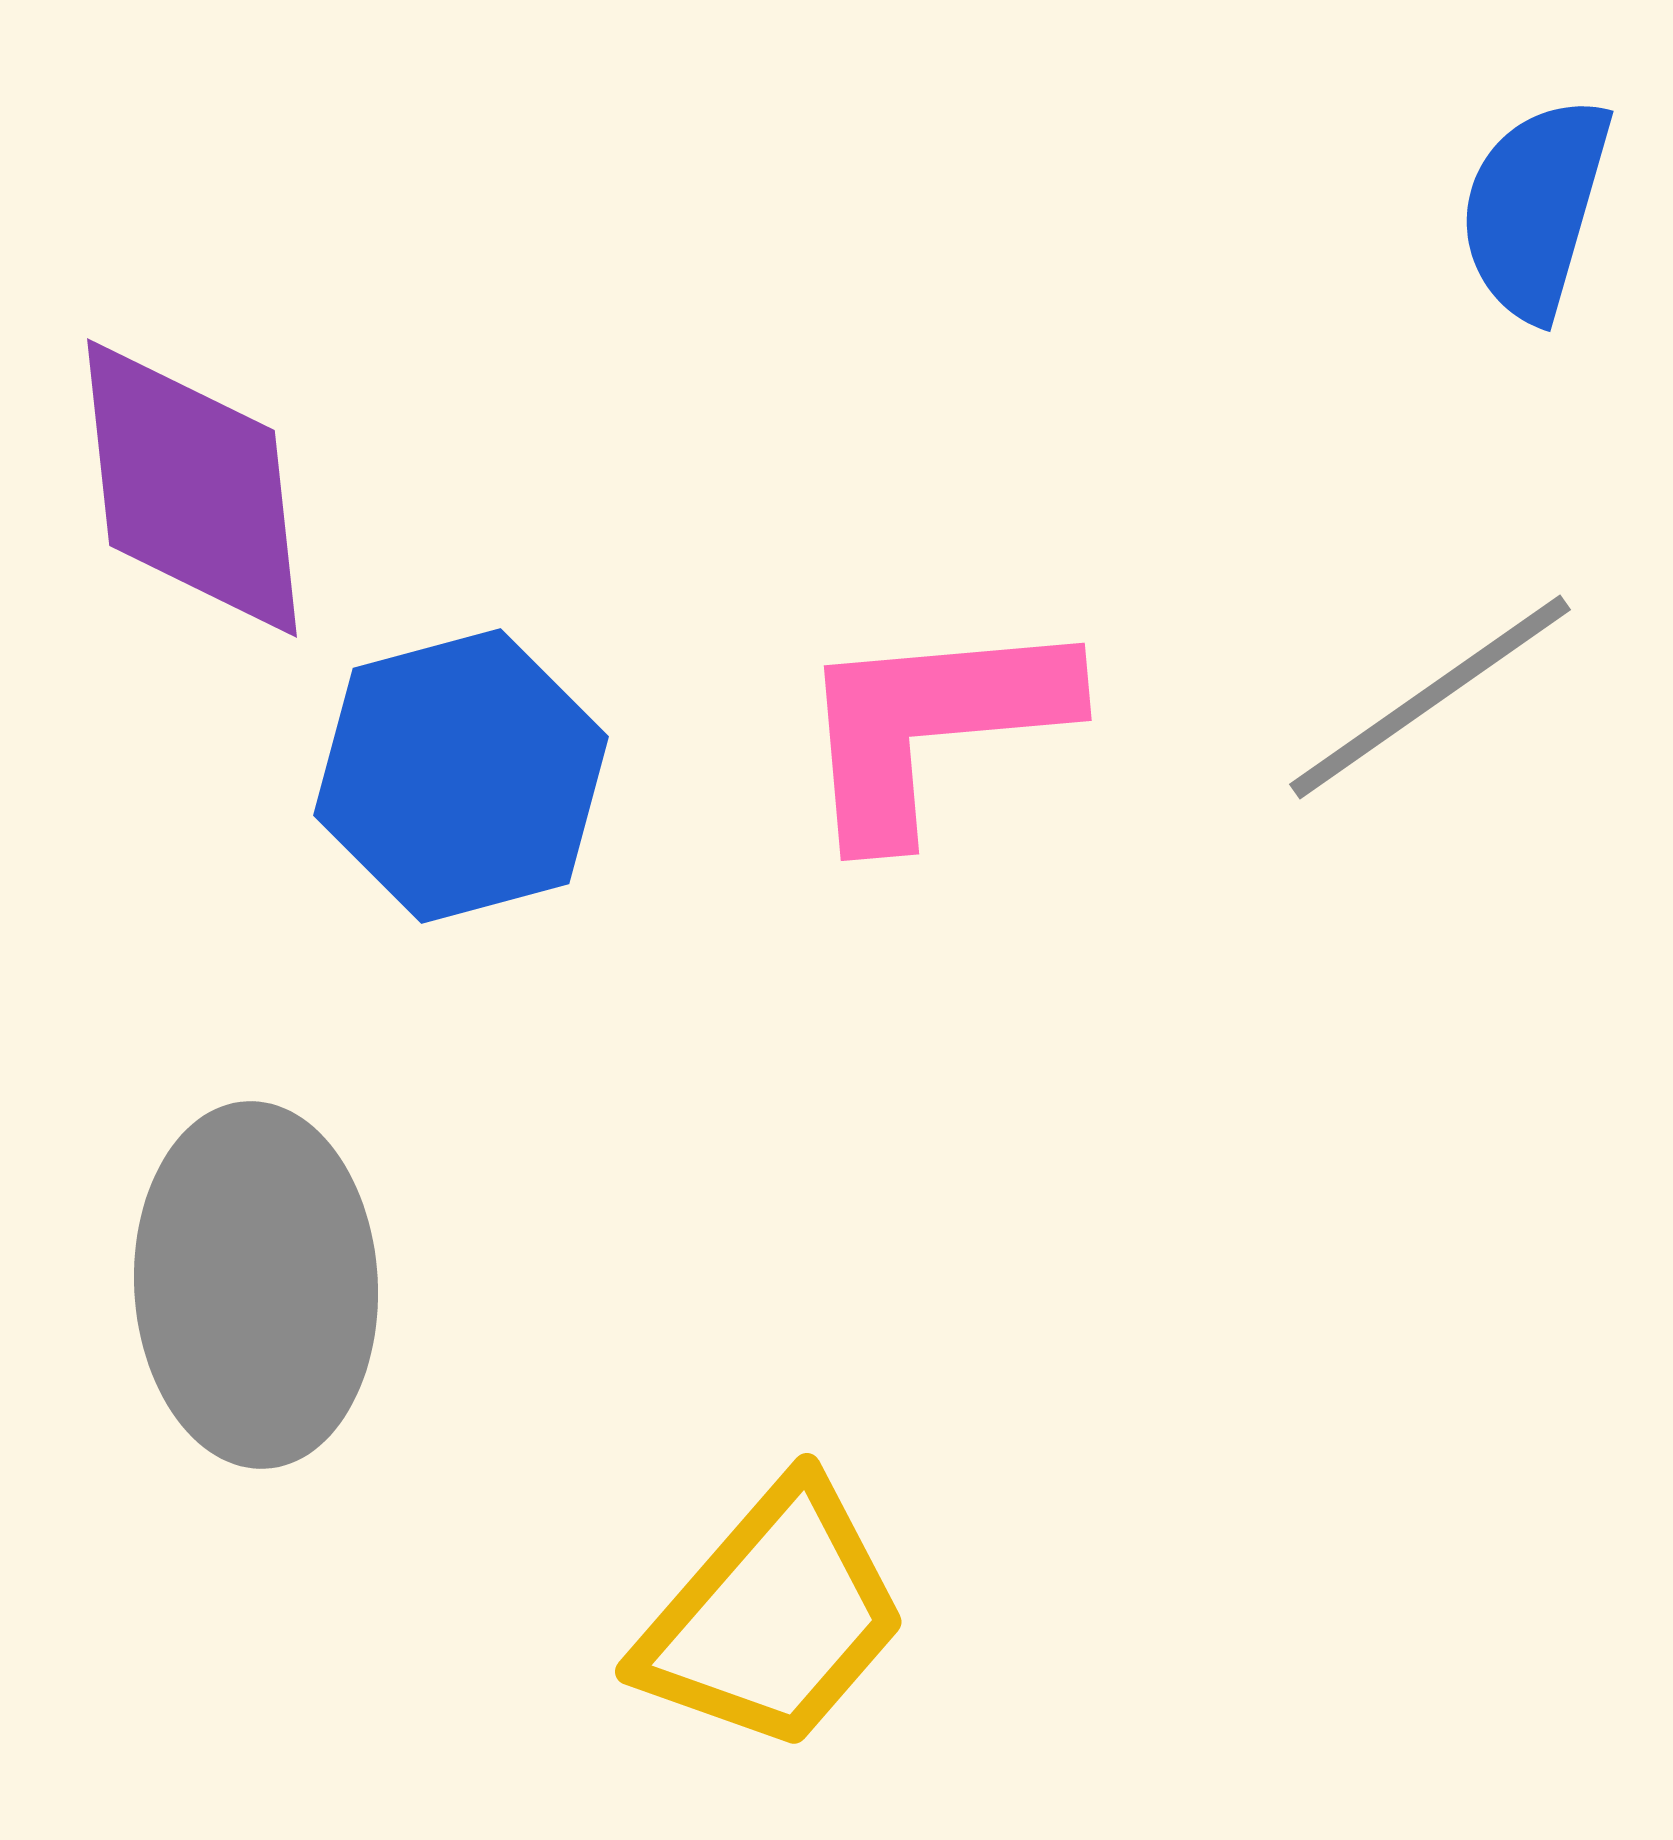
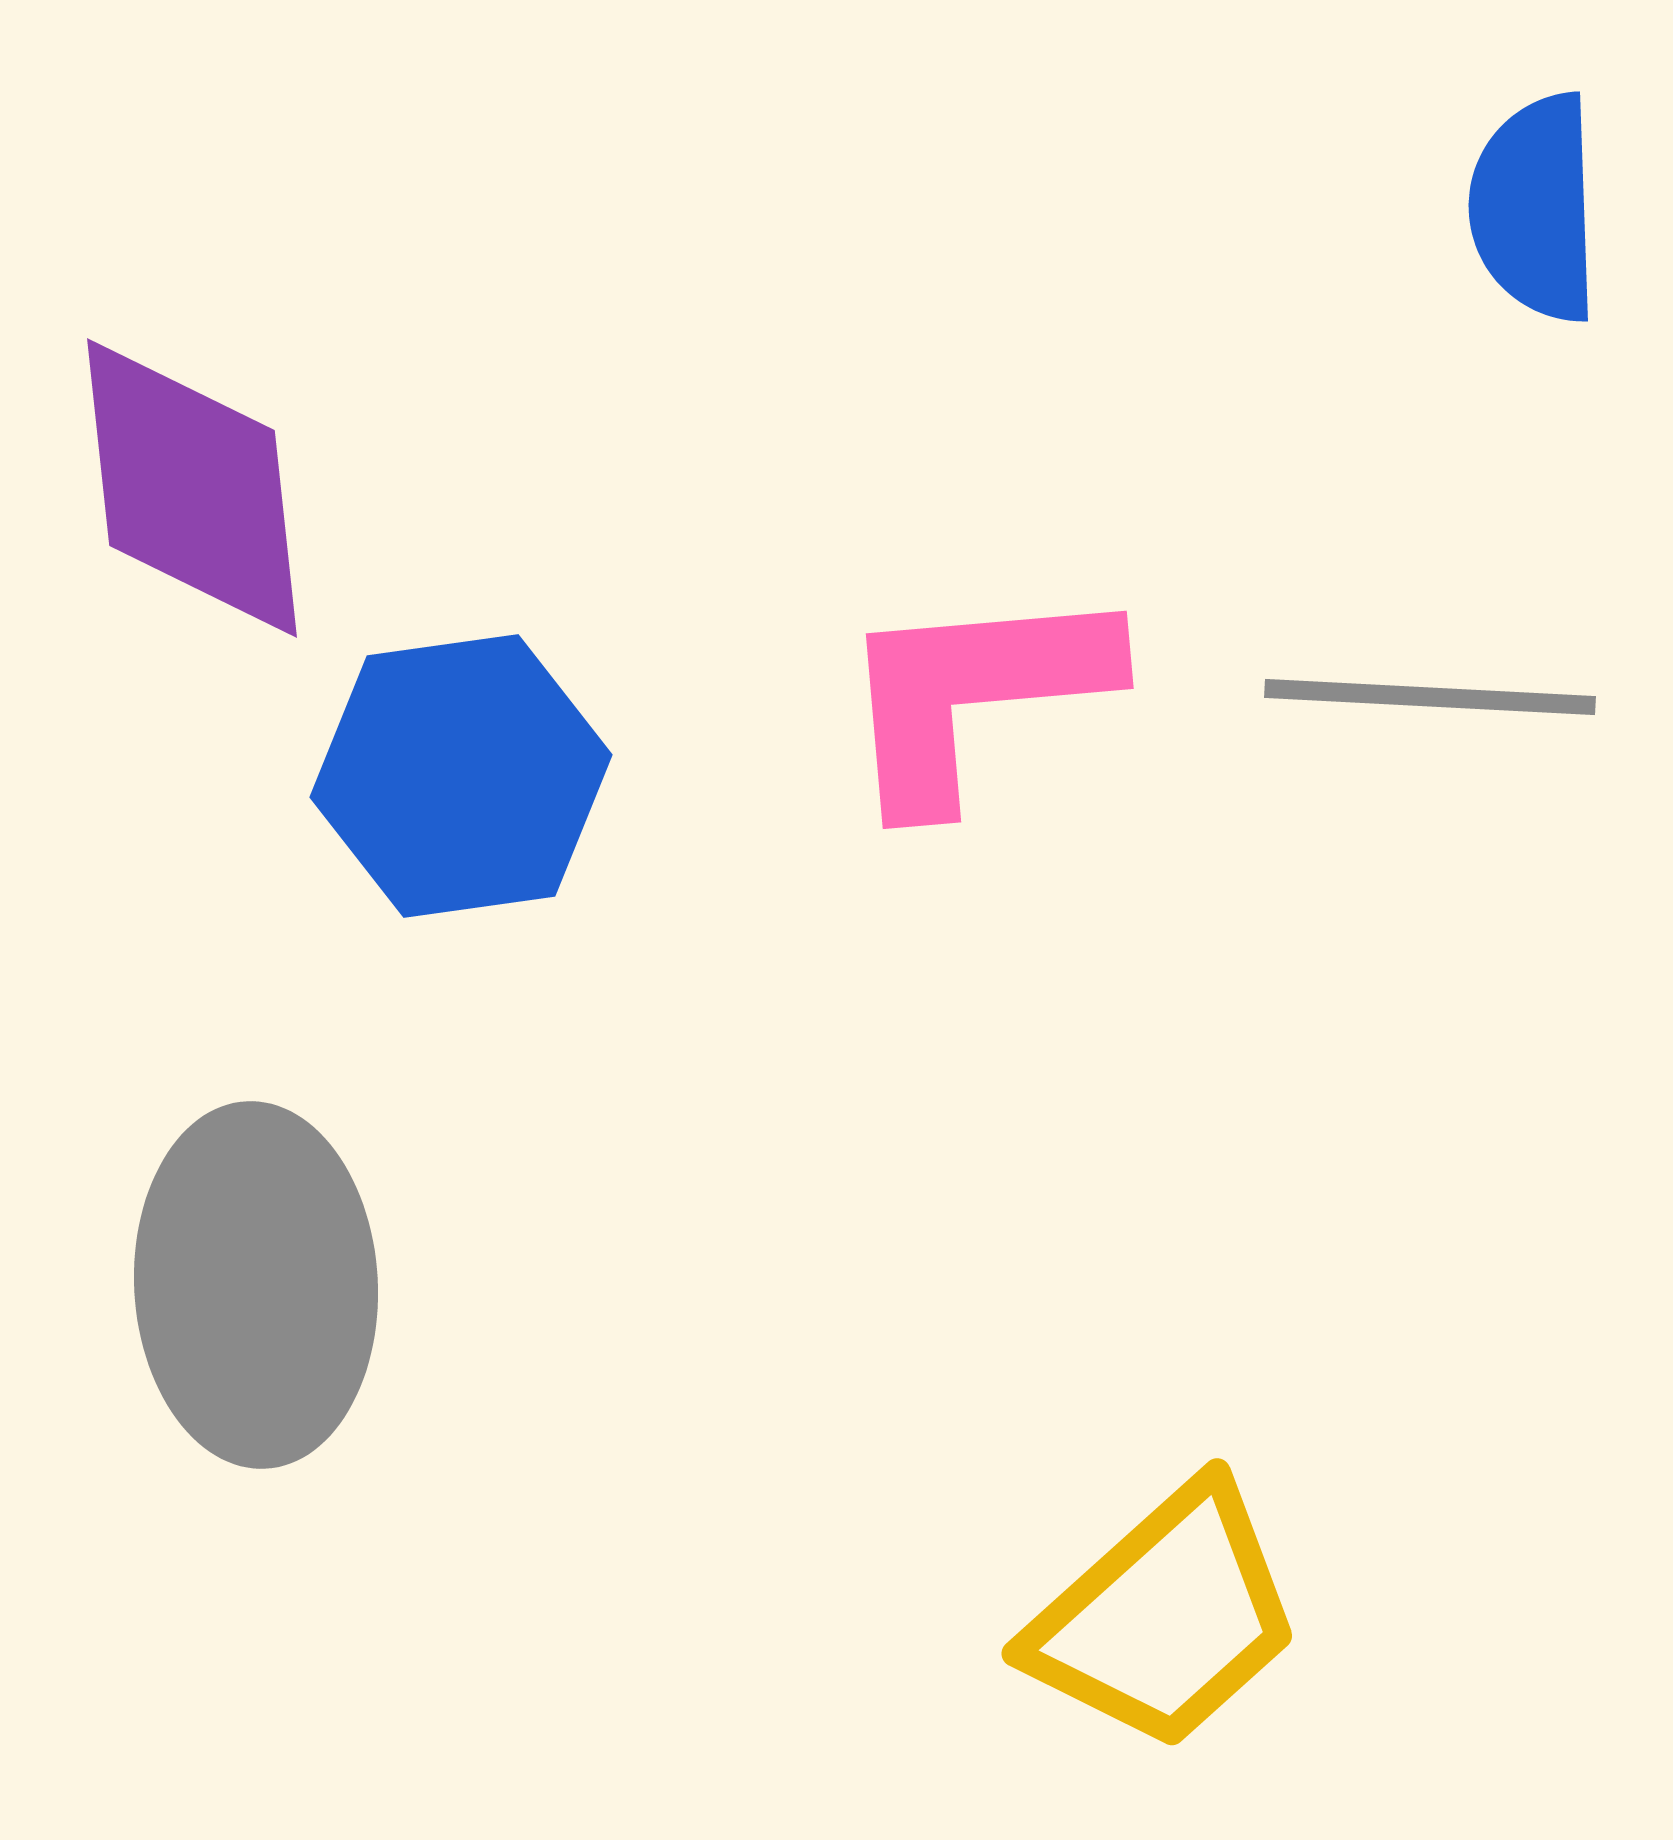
blue semicircle: rotated 18 degrees counterclockwise
gray line: rotated 38 degrees clockwise
pink L-shape: moved 42 px right, 32 px up
blue hexagon: rotated 7 degrees clockwise
yellow trapezoid: moved 392 px right; rotated 7 degrees clockwise
